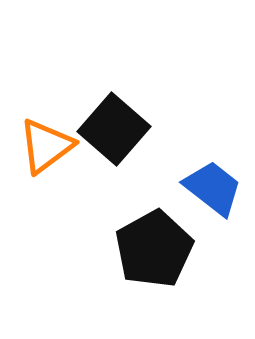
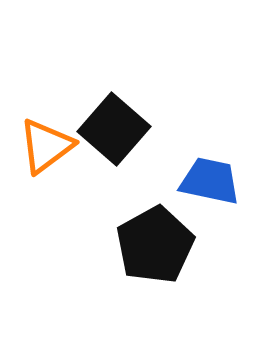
blue trapezoid: moved 3 px left, 7 px up; rotated 26 degrees counterclockwise
black pentagon: moved 1 px right, 4 px up
